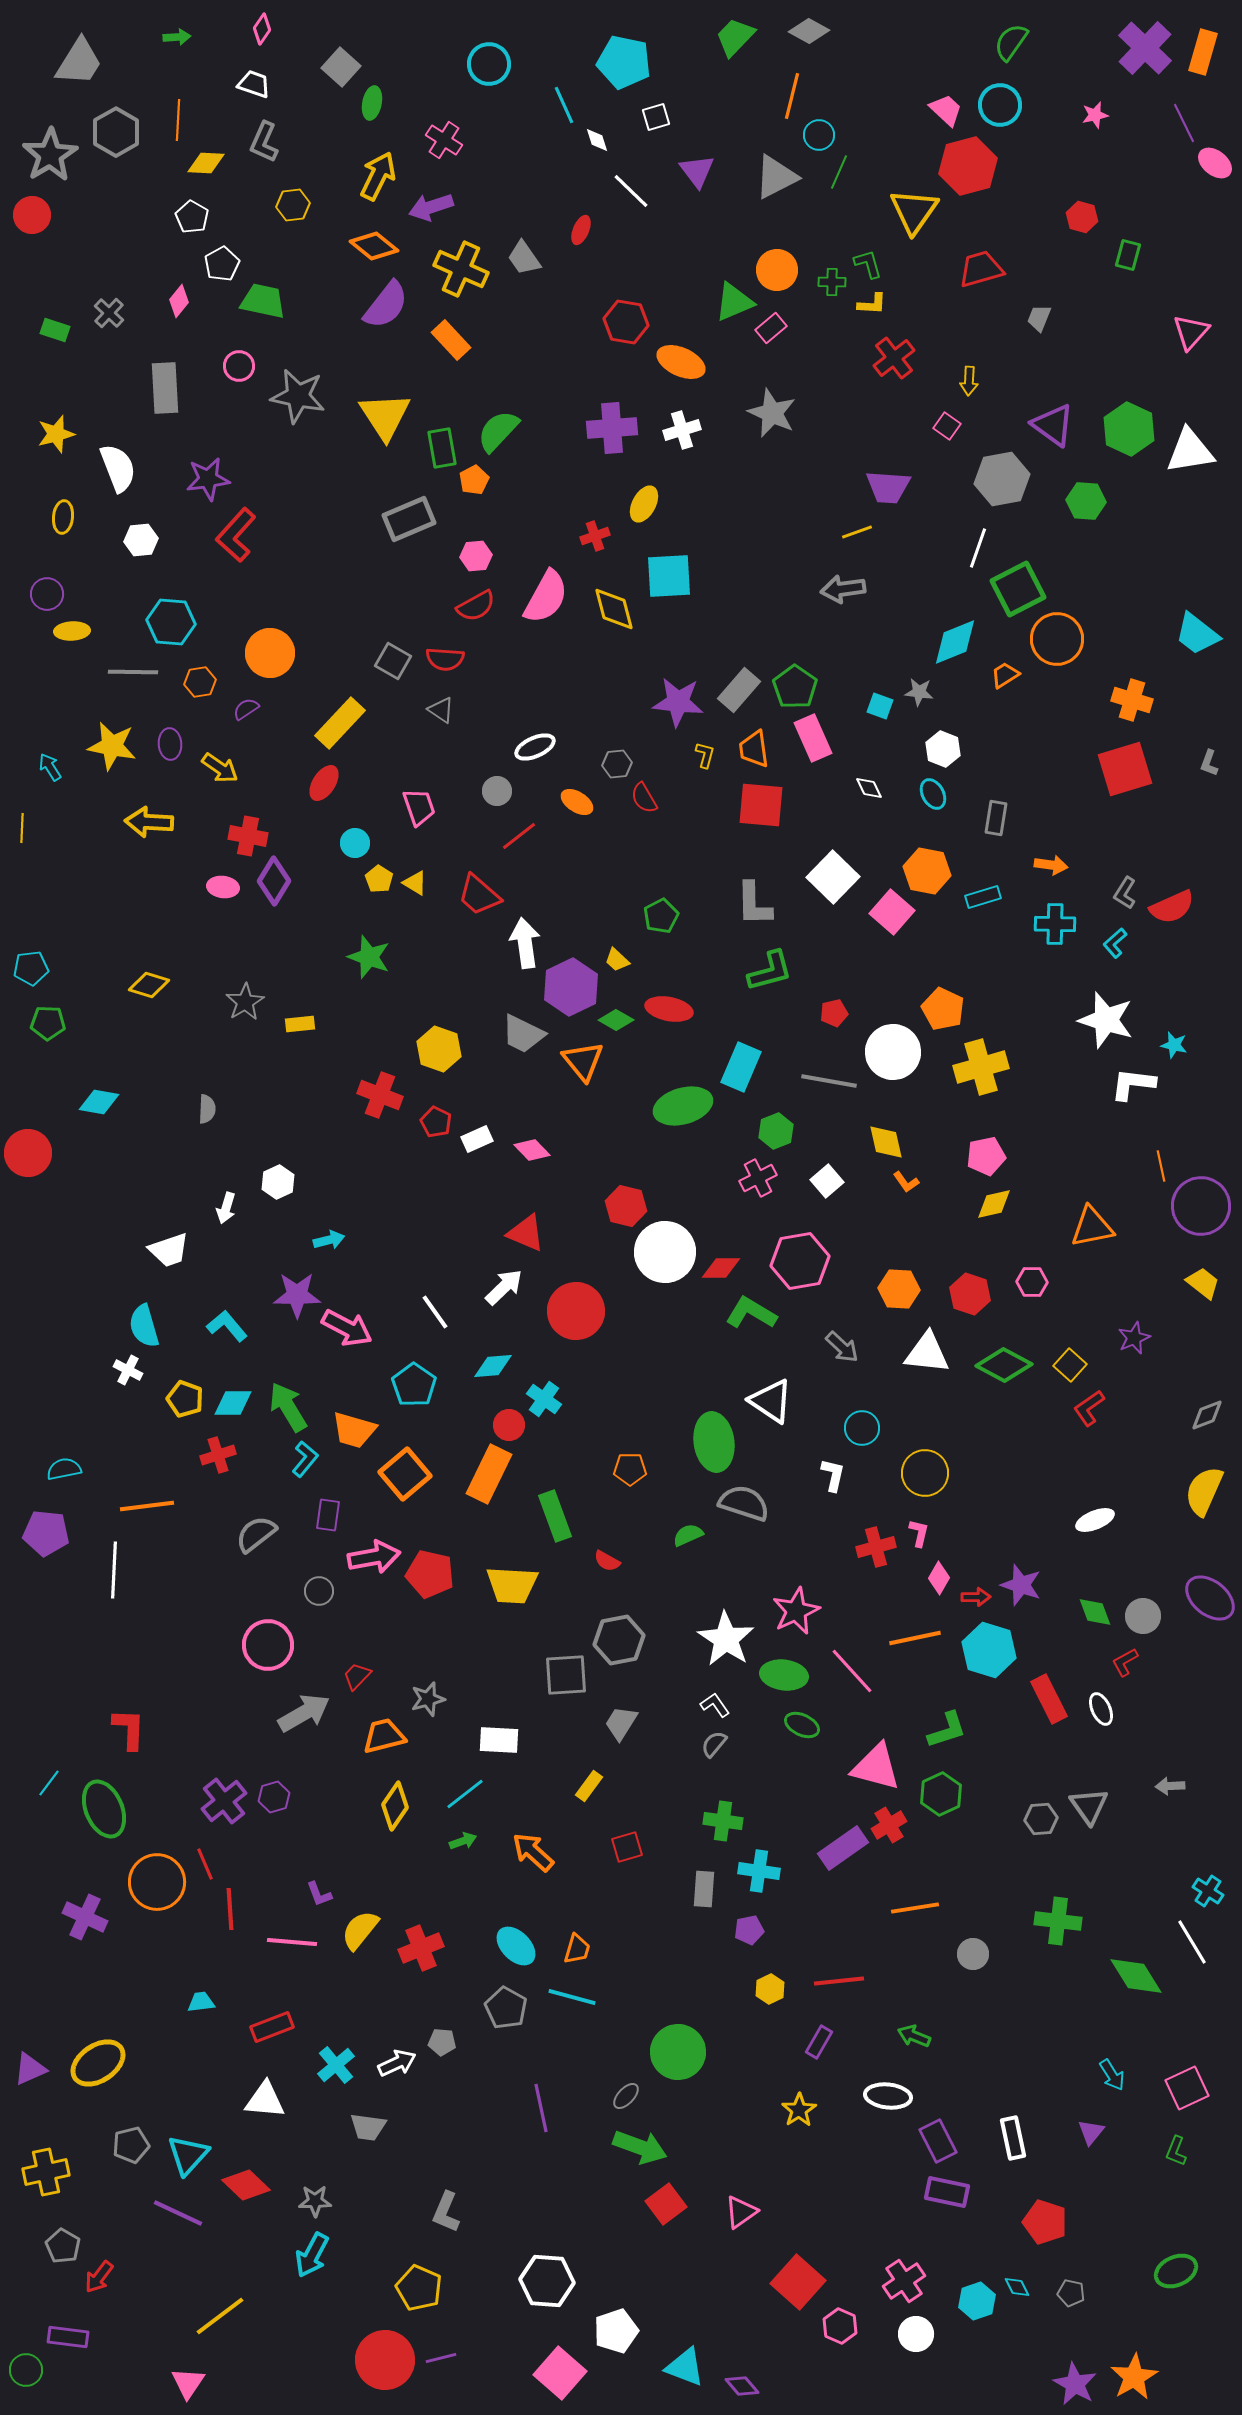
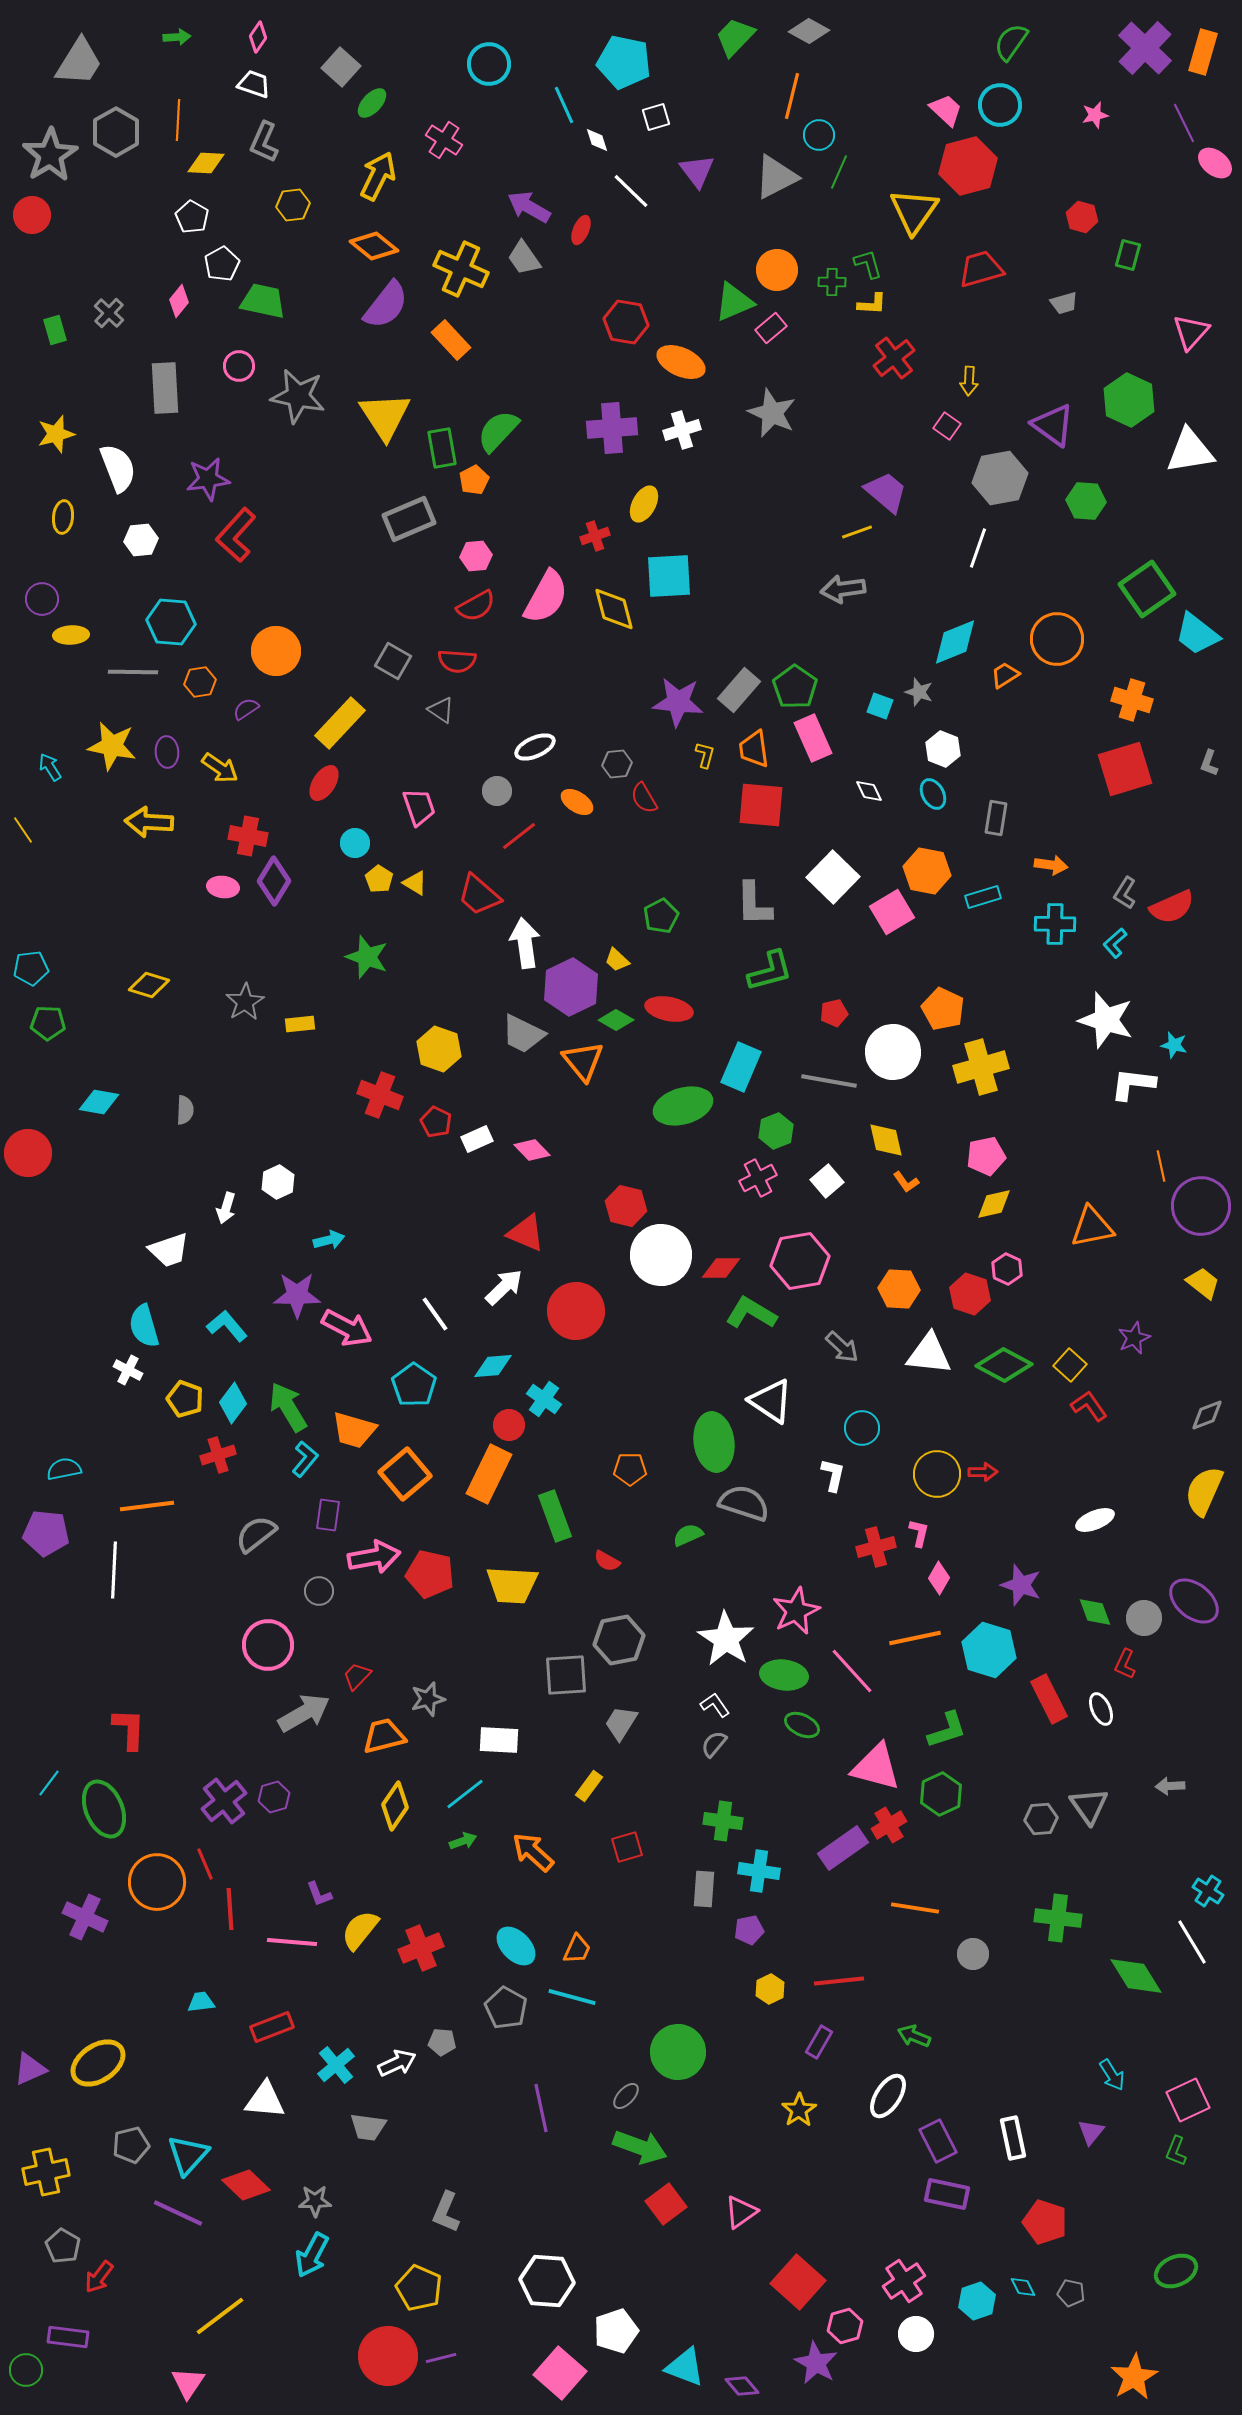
pink diamond at (262, 29): moved 4 px left, 8 px down
green ellipse at (372, 103): rotated 32 degrees clockwise
purple arrow at (431, 207): moved 98 px right; rotated 48 degrees clockwise
gray trapezoid at (1039, 318): moved 25 px right, 15 px up; rotated 128 degrees counterclockwise
green rectangle at (55, 330): rotated 56 degrees clockwise
green hexagon at (1129, 429): moved 29 px up
gray hexagon at (1002, 479): moved 2 px left, 1 px up
purple trapezoid at (888, 487): moved 2 px left, 5 px down; rotated 144 degrees counterclockwise
green square at (1018, 589): moved 129 px right; rotated 8 degrees counterclockwise
purple circle at (47, 594): moved 5 px left, 5 px down
yellow ellipse at (72, 631): moved 1 px left, 4 px down
orange circle at (270, 653): moved 6 px right, 2 px up
red semicircle at (445, 659): moved 12 px right, 2 px down
gray star at (919, 692): rotated 12 degrees clockwise
purple ellipse at (170, 744): moved 3 px left, 8 px down
white diamond at (869, 788): moved 3 px down
yellow line at (22, 828): moved 1 px right, 2 px down; rotated 36 degrees counterclockwise
pink square at (892, 912): rotated 18 degrees clockwise
green star at (369, 957): moved 2 px left
gray semicircle at (207, 1109): moved 22 px left, 1 px down
yellow diamond at (886, 1142): moved 2 px up
white circle at (665, 1252): moved 4 px left, 3 px down
pink hexagon at (1032, 1282): moved 25 px left, 13 px up; rotated 24 degrees clockwise
white line at (435, 1312): moved 2 px down
white triangle at (927, 1353): moved 2 px right, 1 px down
cyan diamond at (233, 1403): rotated 54 degrees counterclockwise
red L-shape at (1089, 1408): moved 2 px up; rotated 90 degrees clockwise
yellow circle at (925, 1473): moved 12 px right, 1 px down
red arrow at (976, 1597): moved 7 px right, 125 px up
purple ellipse at (1210, 1598): moved 16 px left, 3 px down
gray circle at (1143, 1616): moved 1 px right, 2 px down
red L-shape at (1125, 1662): moved 2 px down; rotated 36 degrees counterclockwise
orange line at (915, 1908): rotated 18 degrees clockwise
green cross at (1058, 1921): moved 3 px up
orange trapezoid at (577, 1949): rotated 8 degrees clockwise
pink square at (1187, 2088): moved 1 px right, 12 px down
white ellipse at (888, 2096): rotated 63 degrees counterclockwise
purple rectangle at (947, 2192): moved 2 px down
cyan diamond at (1017, 2287): moved 6 px right
pink hexagon at (840, 2326): moved 5 px right; rotated 20 degrees clockwise
red circle at (385, 2360): moved 3 px right, 4 px up
purple star at (1075, 2384): moved 259 px left, 21 px up
